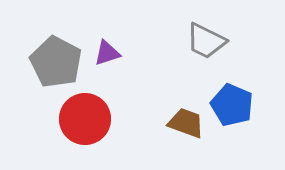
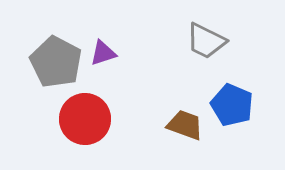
purple triangle: moved 4 px left
brown trapezoid: moved 1 px left, 2 px down
